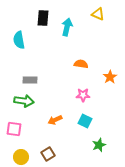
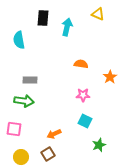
orange arrow: moved 1 px left, 14 px down
